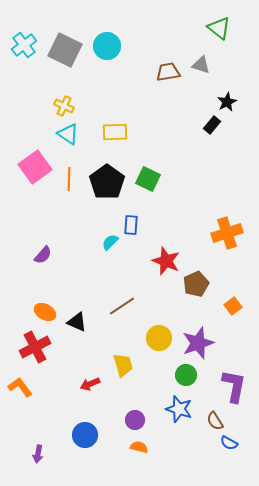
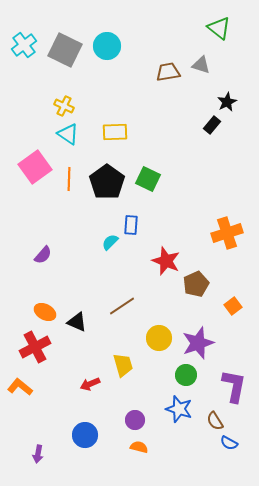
orange L-shape: rotated 15 degrees counterclockwise
